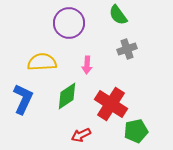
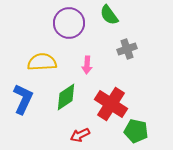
green semicircle: moved 9 px left
green diamond: moved 1 px left, 1 px down
green pentagon: rotated 25 degrees clockwise
red arrow: moved 1 px left
